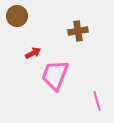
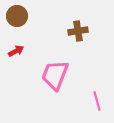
red arrow: moved 17 px left, 2 px up
